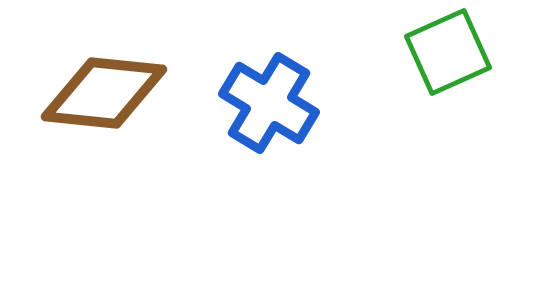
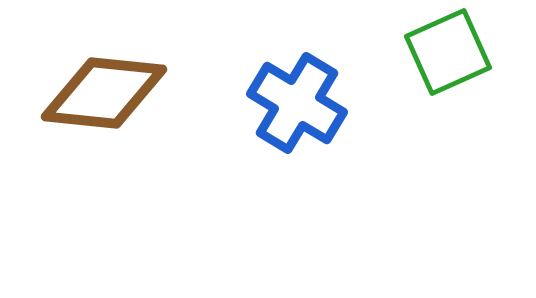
blue cross: moved 28 px right
